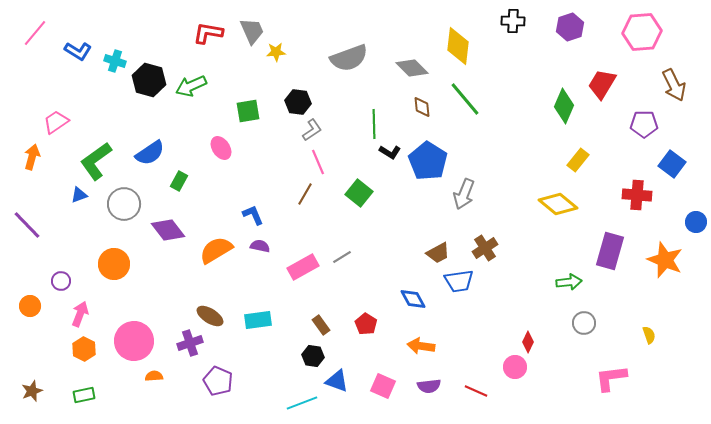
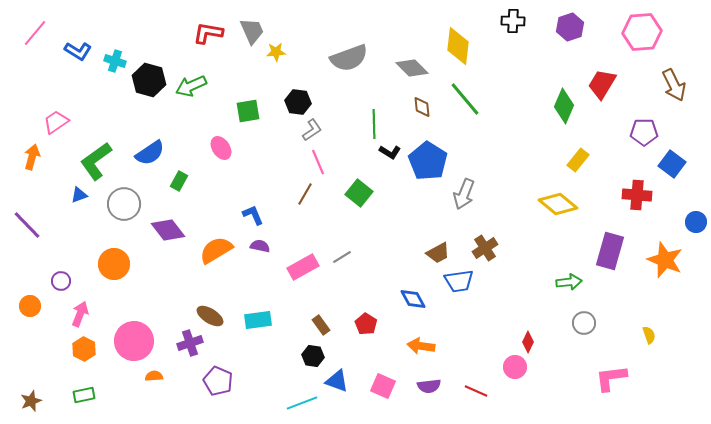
purple pentagon at (644, 124): moved 8 px down
brown star at (32, 391): moved 1 px left, 10 px down
